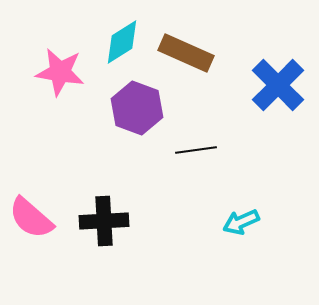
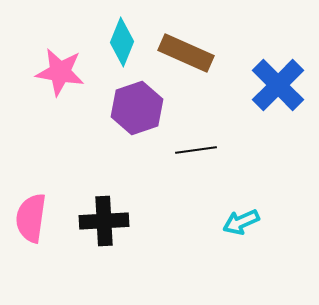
cyan diamond: rotated 36 degrees counterclockwise
purple hexagon: rotated 21 degrees clockwise
pink semicircle: rotated 57 degrees clockwise
